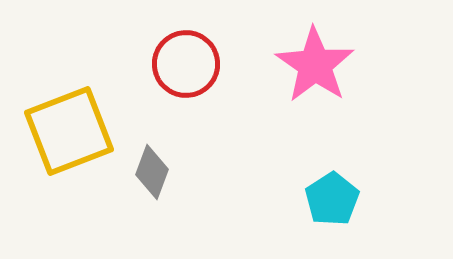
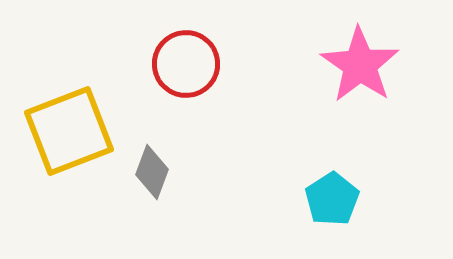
pink star: moved 45 px right
